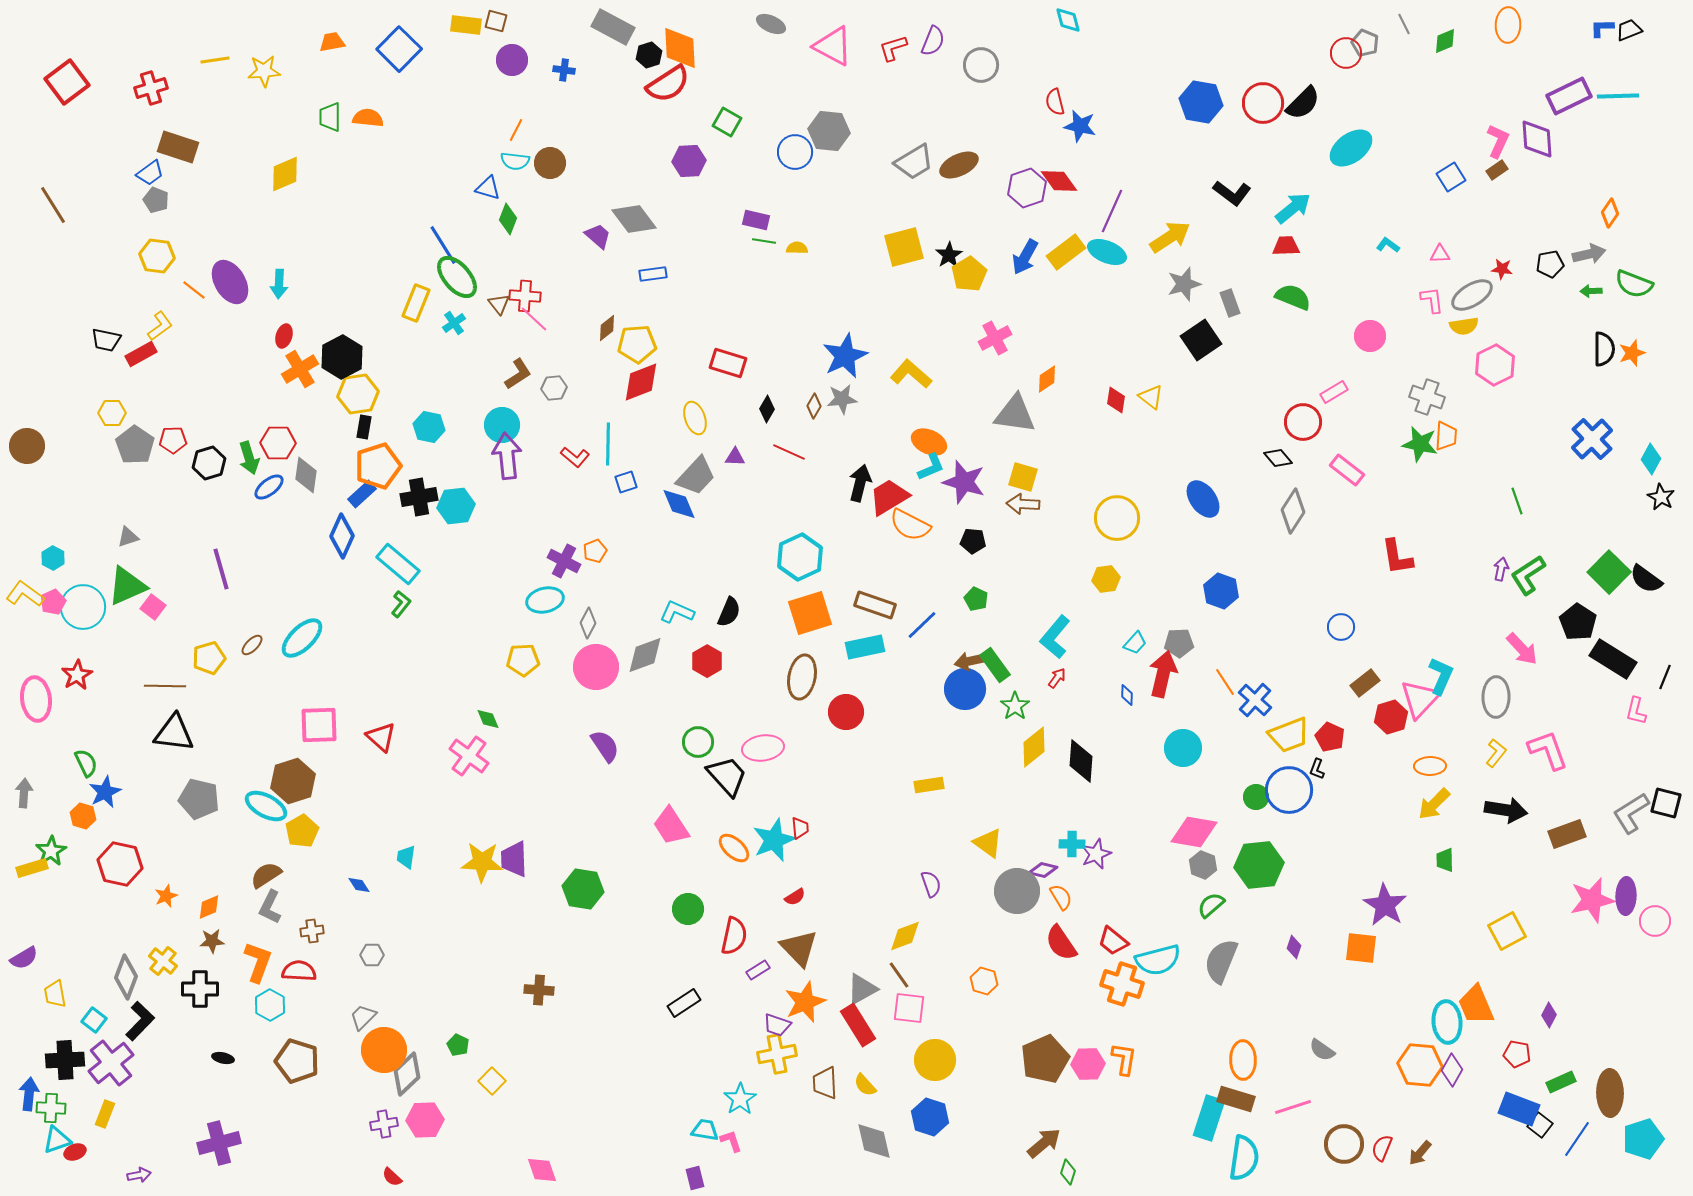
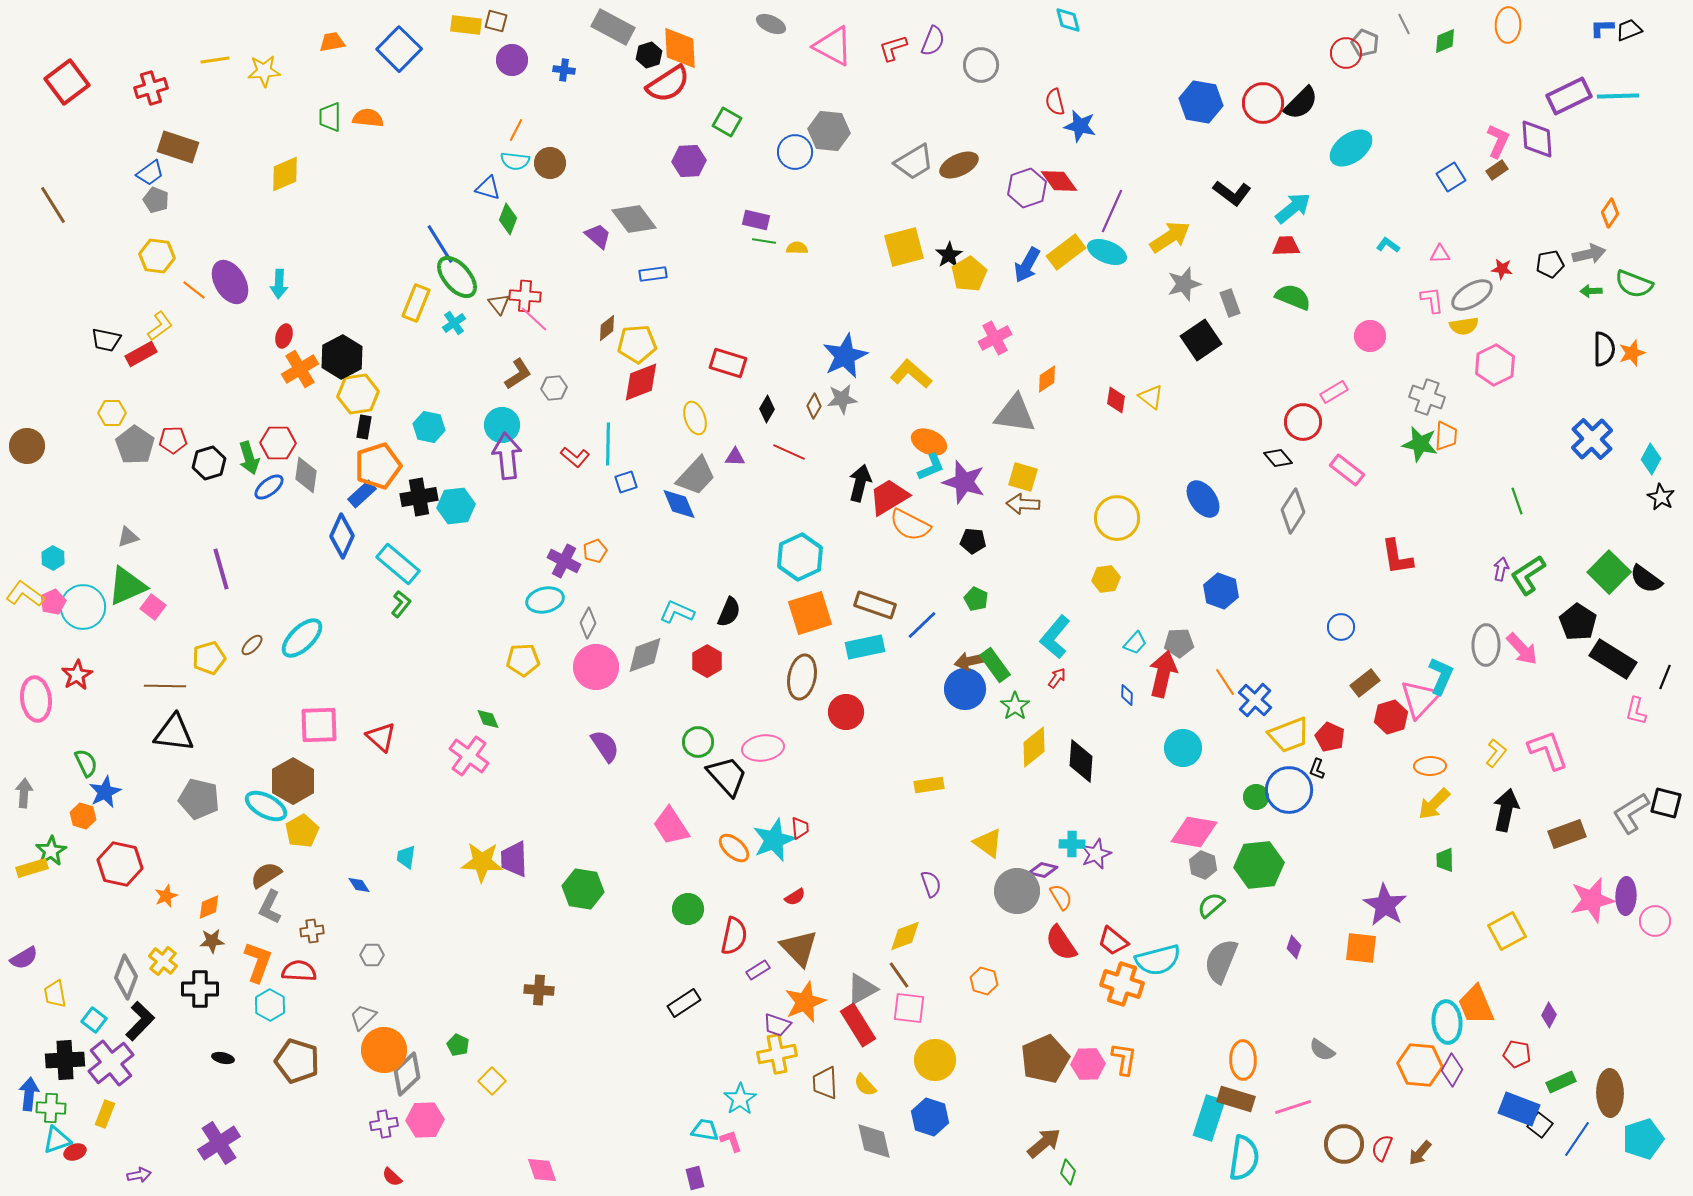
black semicircle at (1303, 103): moved 2 px left
blue line at (443, 245): moved 3 px left, 1 px up
blue arrow at (1025, 257): moved 2 px right, 8 px down
gray ellipse at (1496, 697): moved 10 px left, 52 px up
brown hexagon at (293, 781): rotated 12 degrees counterclockwise
black arrow at (1506, 810): rotated 87 degrees counterclockwise
purple cross at (219, 1143): rotated 18 degrees counterclockwise
